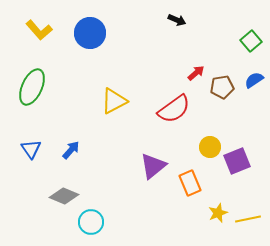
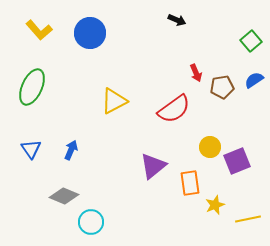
red arrow: rotated 108 degrees clockwise
blue arrow: rotated 18 degrees counterclockwise
orange rectangle: rotated 15 degrees clockwise
yellow star: moved 3 px left, 8 px up
